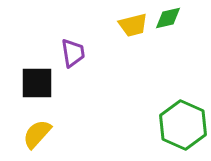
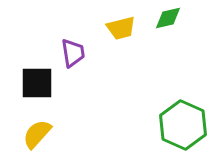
yellow trapezoid: moved 12 px left, 3 px down
